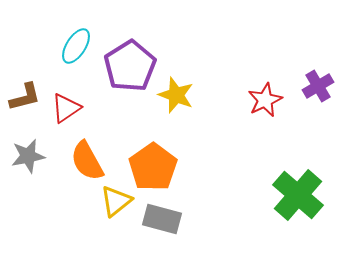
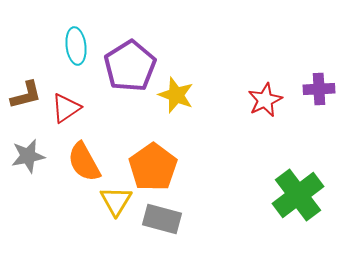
cyan ellipse: rotated 39 degrees counterclockwise
purple cross: moved 1 px right, 3 px down; rotated 28 degrees clockwise
brown L-shape: moved 1 px right, 2 px up
orange semicircle: moved 3 px left, 1 px down
green cross: rotated 12 degrees clockwise
yellow triangle: rotated 20 degrees counterclockwise
